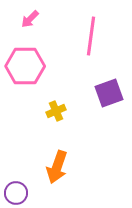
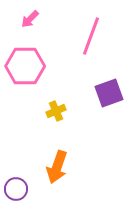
pink line: rotated 12 degrees clockwise
purple circle: moved 4 px up
